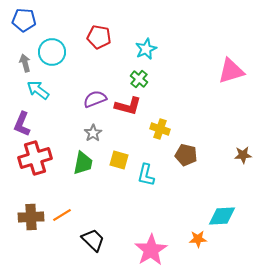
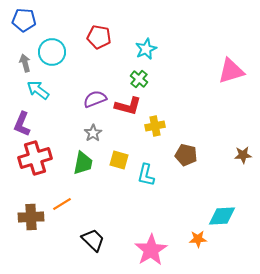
yellow cross: moved 5 px left, 3 px up; rotated 30 degrees counterclockwise
orange line: moved 11 px up
